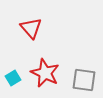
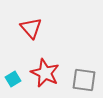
cyan square: moved 1 px down
